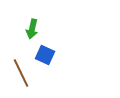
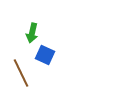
green arrow: moved 4 px down
